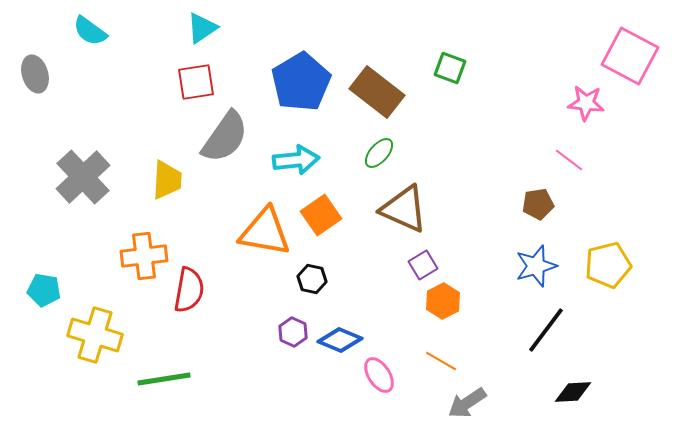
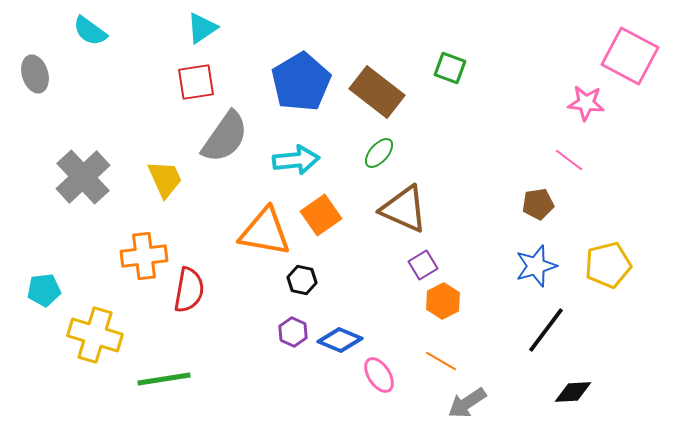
yellow trapezoid: moved 2 px left, 1 px up; rotated 27 degrees counterclockwise
black hexagon: moved 10 px left, 1 px down
cyan pentagon: rotated 16 degrees counterclockwise
